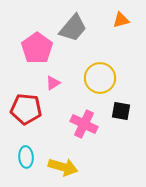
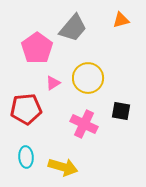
yellow circle: moved 12 px left
red pentagon: rotated 12 degrees counterclockwise
